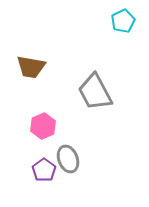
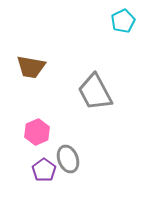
pink hexagon: moved 6 px left, 6 px down
